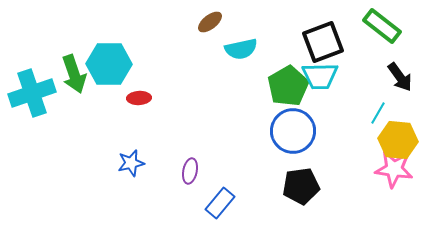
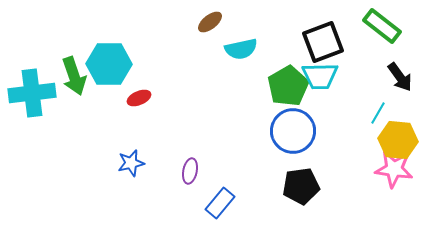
green arrow: moved 2 px down
cyan cross: rotated 12 degrees clockwise
red ellipse: rotated 20 degrees counterclockwise
